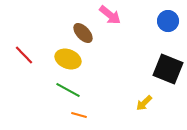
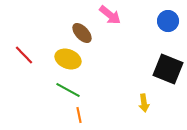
brown ellipse: moved 1 px left
yellow arrow: rotated 54 degrees counterclockwise
orange line: rotated 63 degrees clockwise
